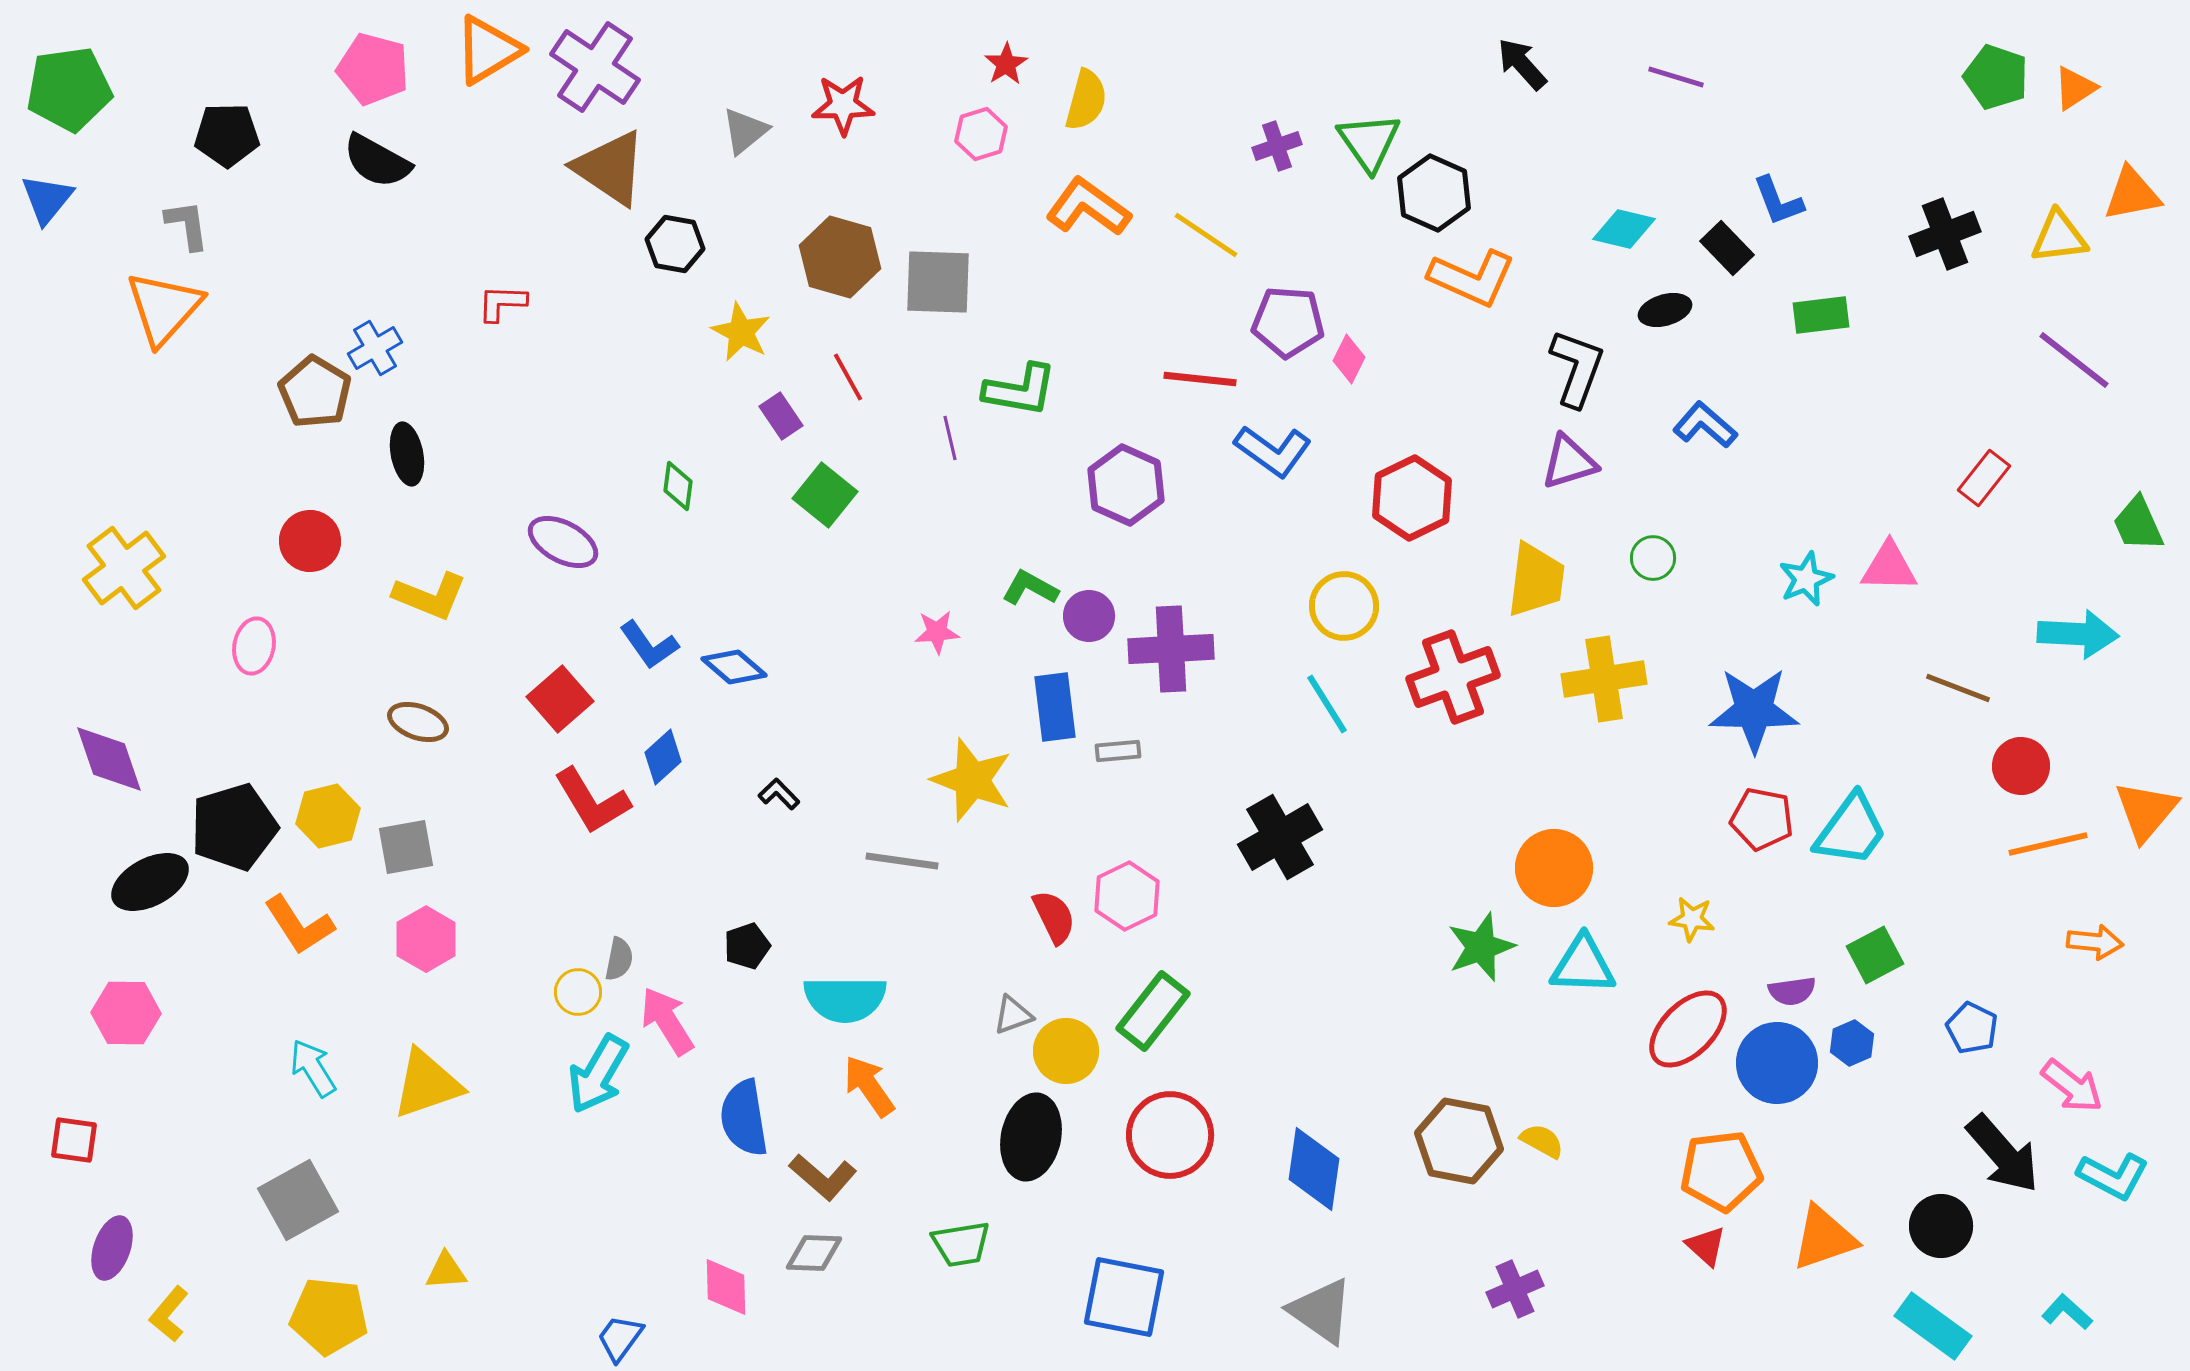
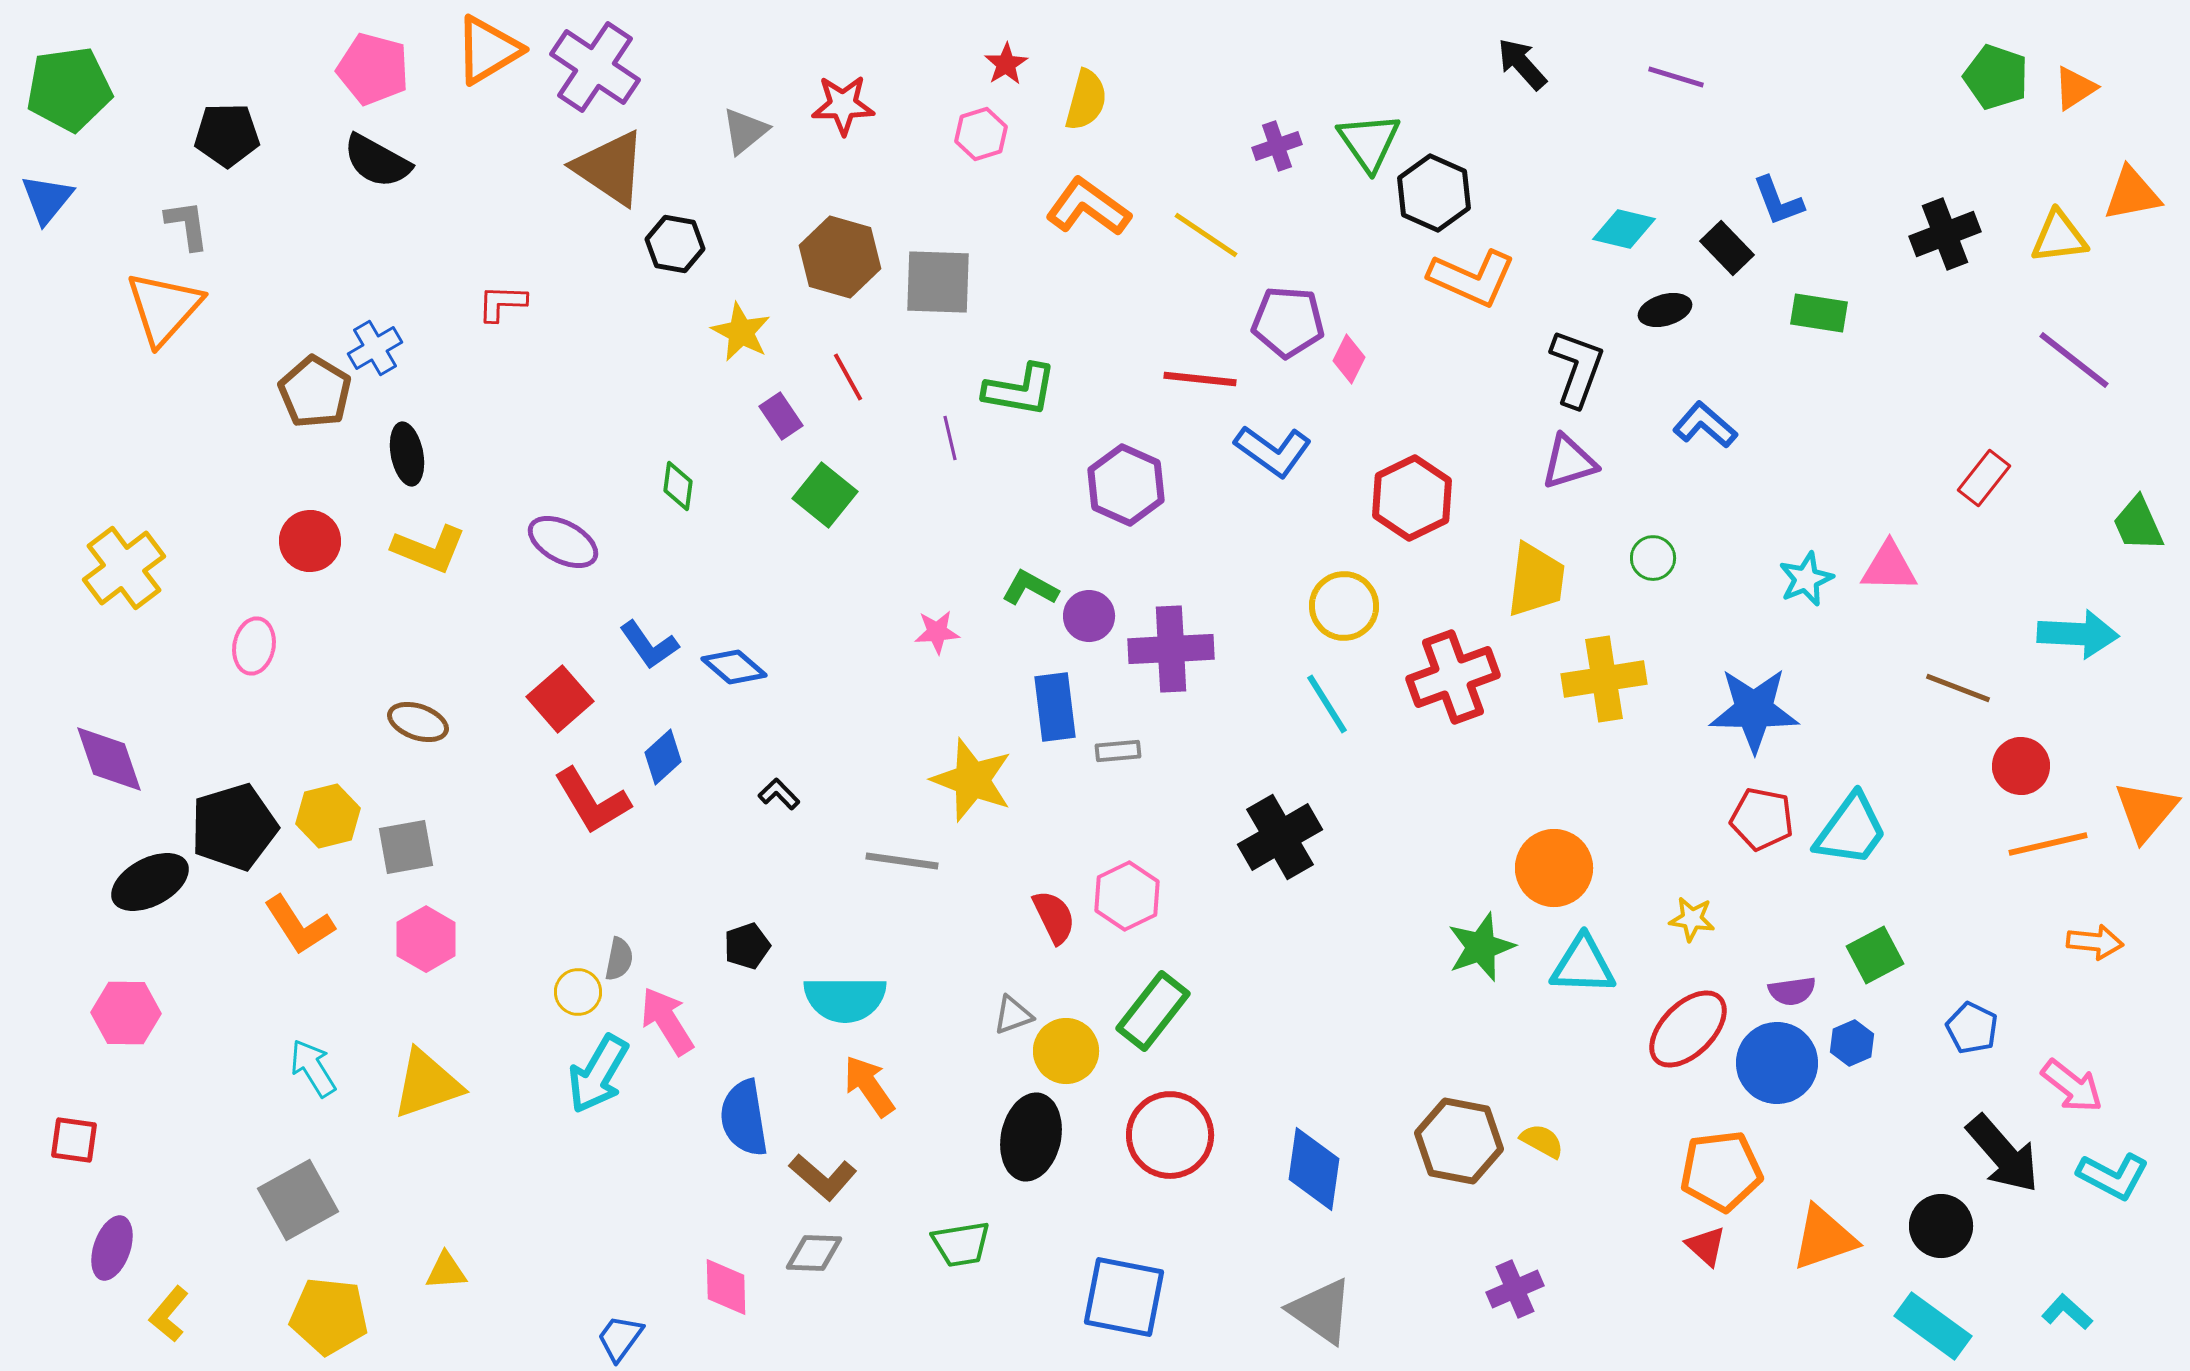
green rectangle at (1821, 315): moved 2 px left, 2 px up; rotated 16 degrees clockwise
yellow L-shape at (430, 596): moved 1 px left, 47 px up
